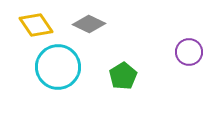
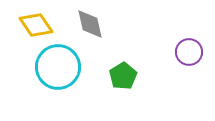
gray diamond: moved 1 px right; rotated 52 degrees clockwise
